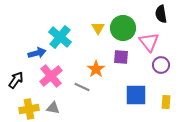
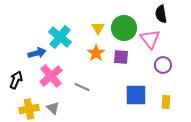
green circle: moved 1 px right
pink triangle: moved 1 px right, 3 px up
purple circle: moved 2 px right
orange star: moved 16 px up
black arrow: rotated 12 degrees counterclockwise
gray triangle: rotated 32 degrees clockwise
